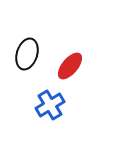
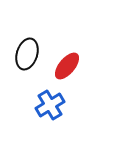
red ellipse: moved 3 px left
